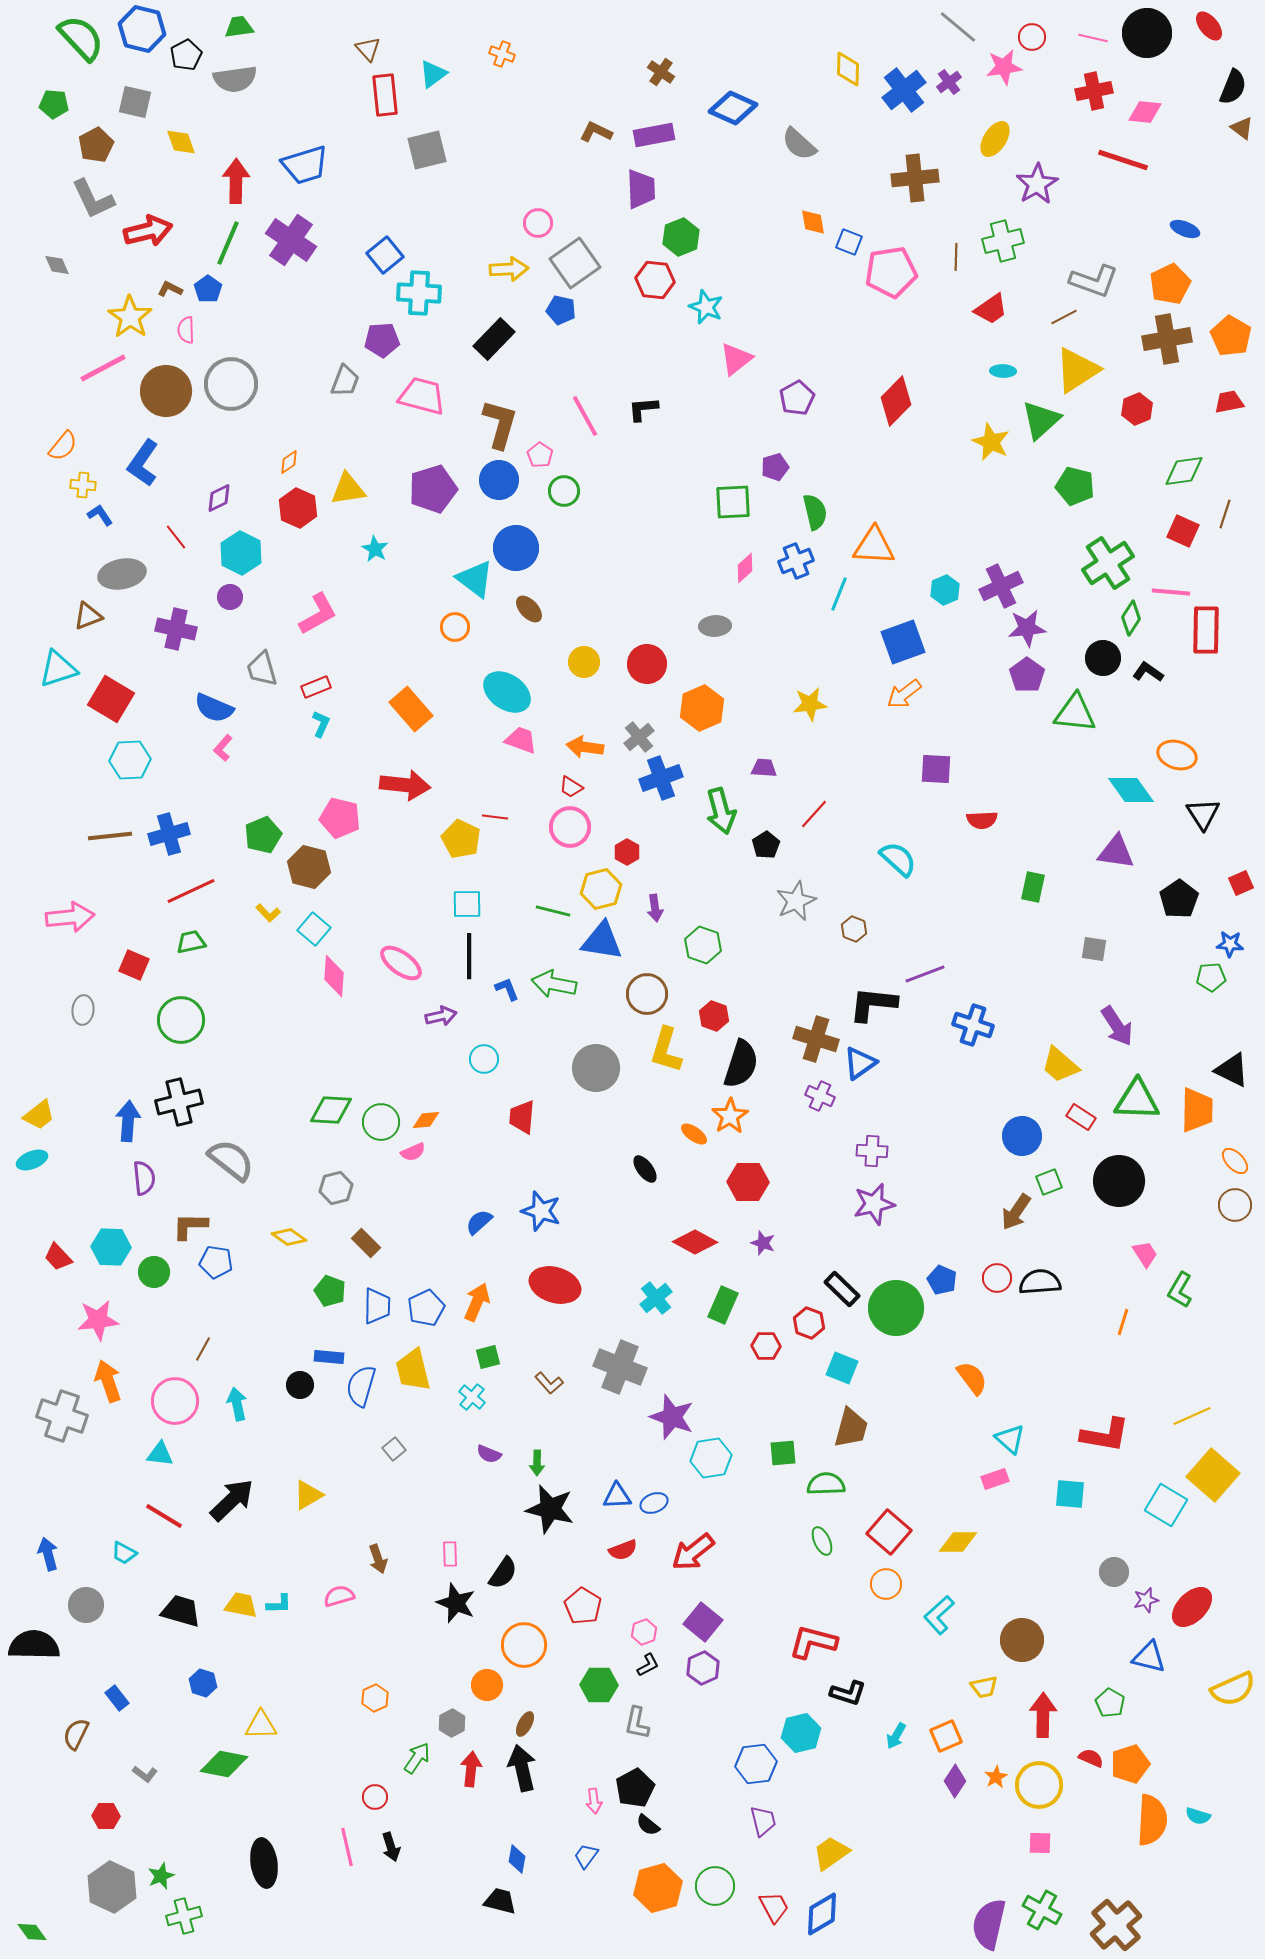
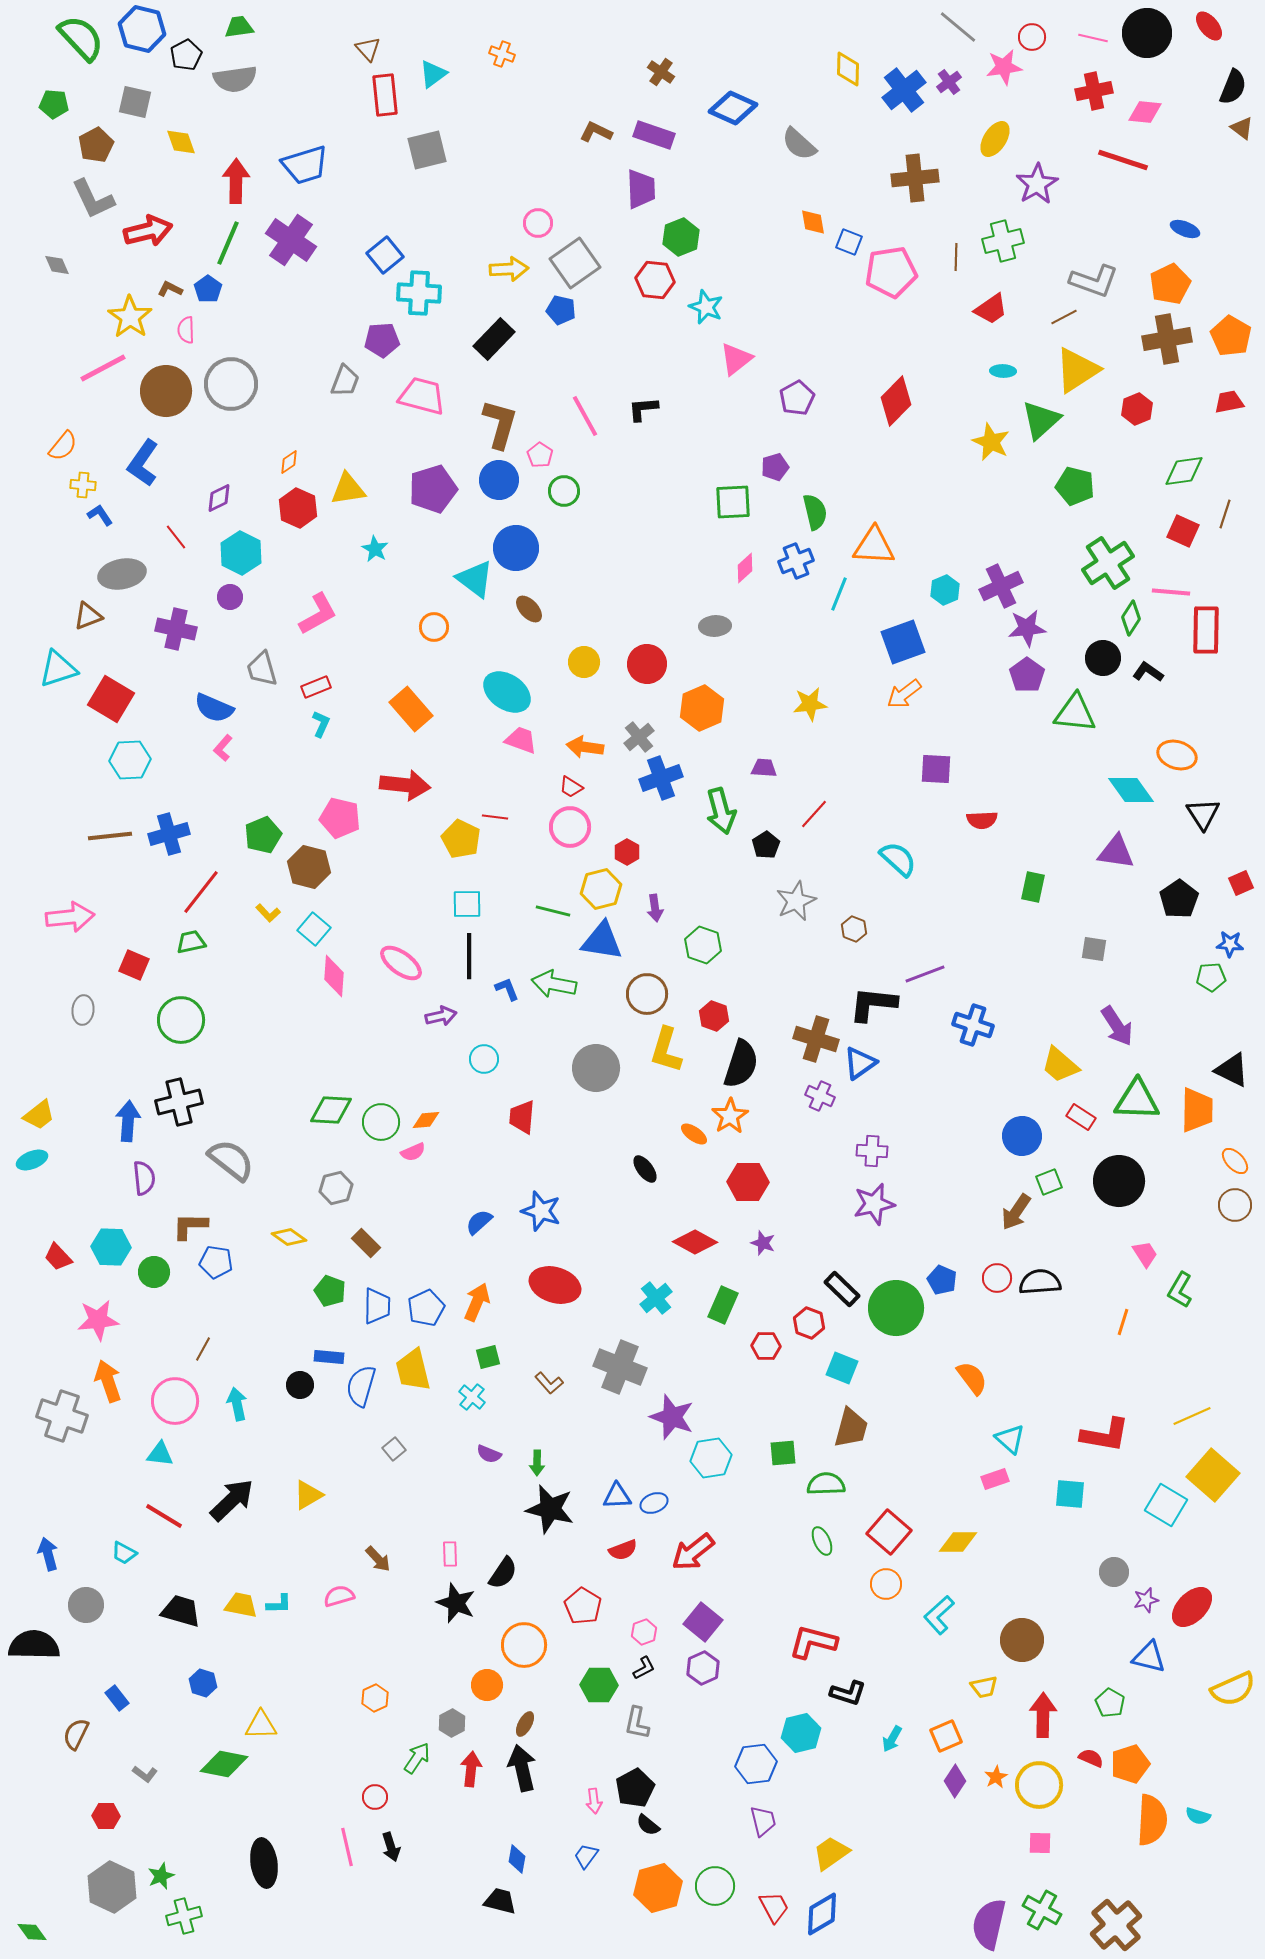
purple rectangle at (654, 135): rotated 30 degrees clockwise
orange circle at (455, 627): moved 21 px left
red line at (191, 891): moved 10 px right, 1 px down; rotated 27 degrees counterclockwise
brown arrow at (378, 1559): rotated 24 degrees counterclockwise
black L-shape at (648, 1665): moved 4 px left, 3 px down
cyan arrow at (896, 1736): moved 4 px left, 3 px down
